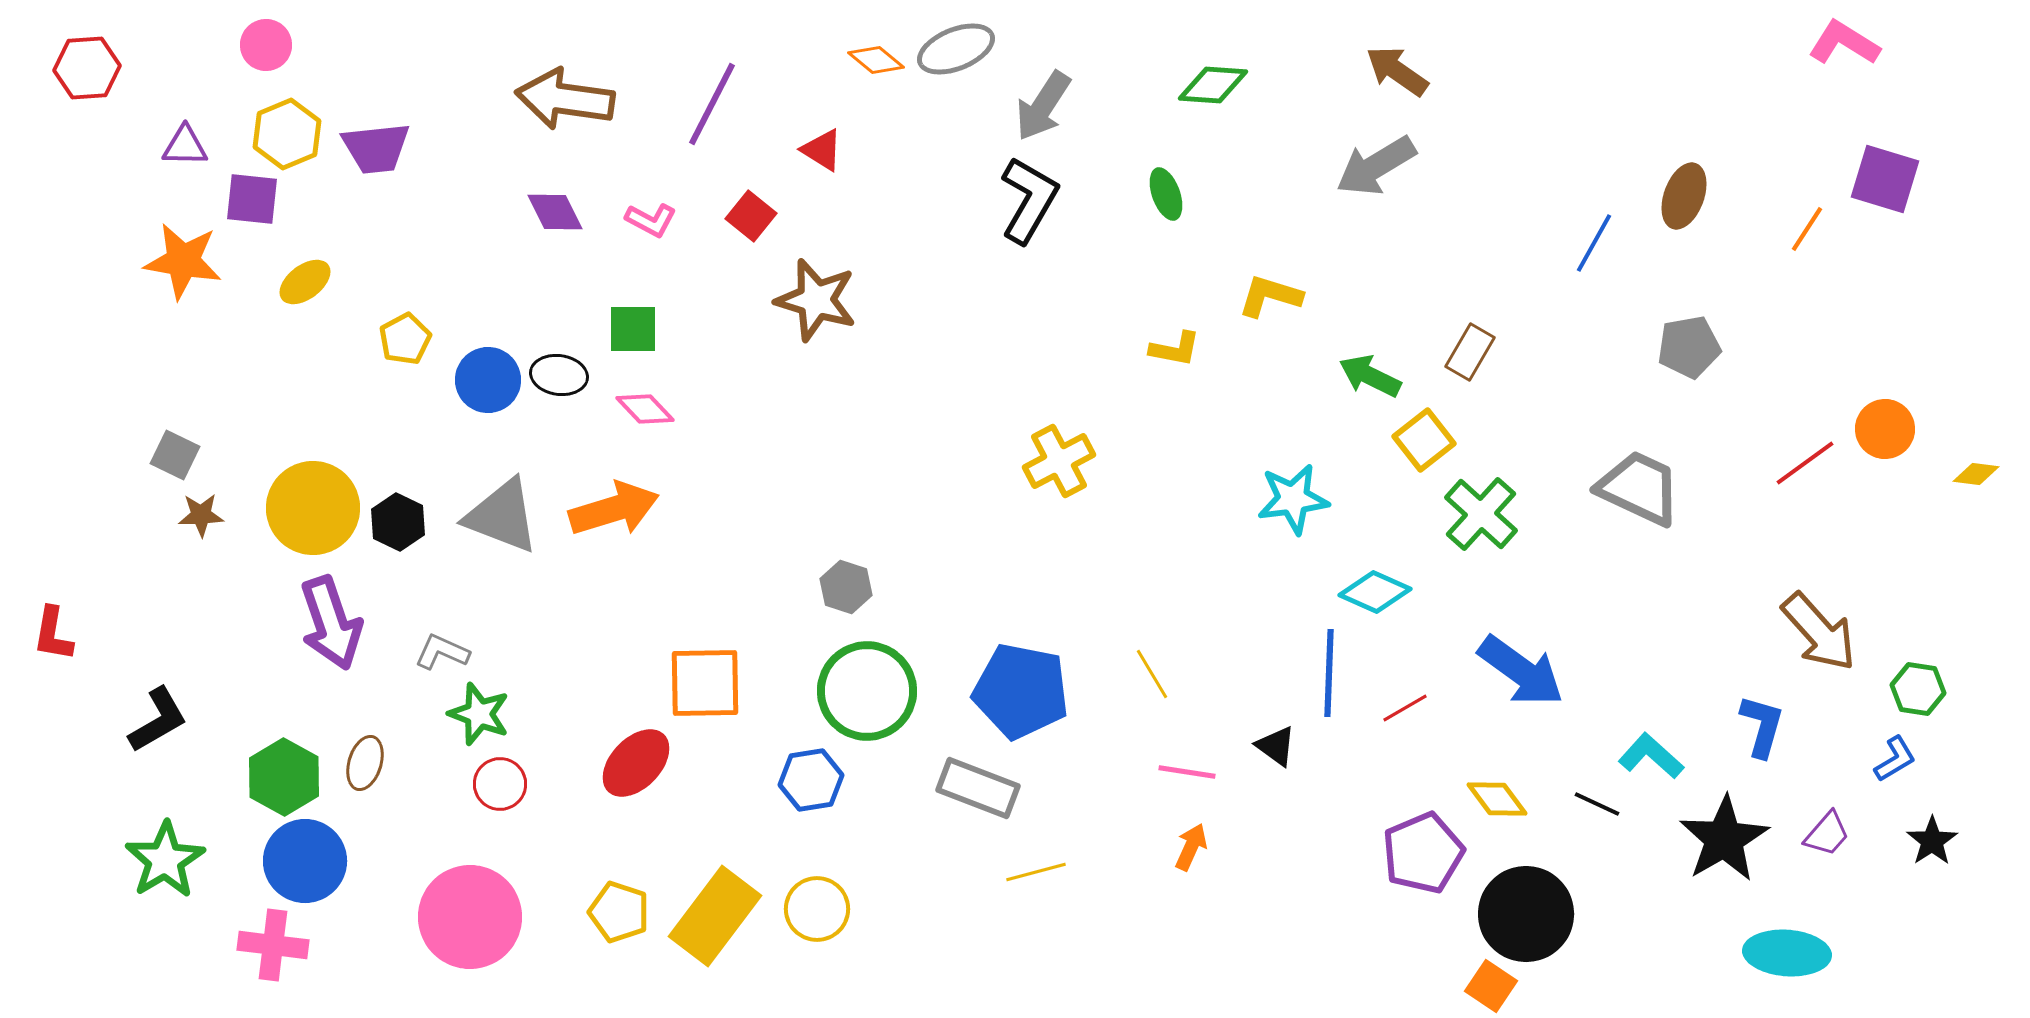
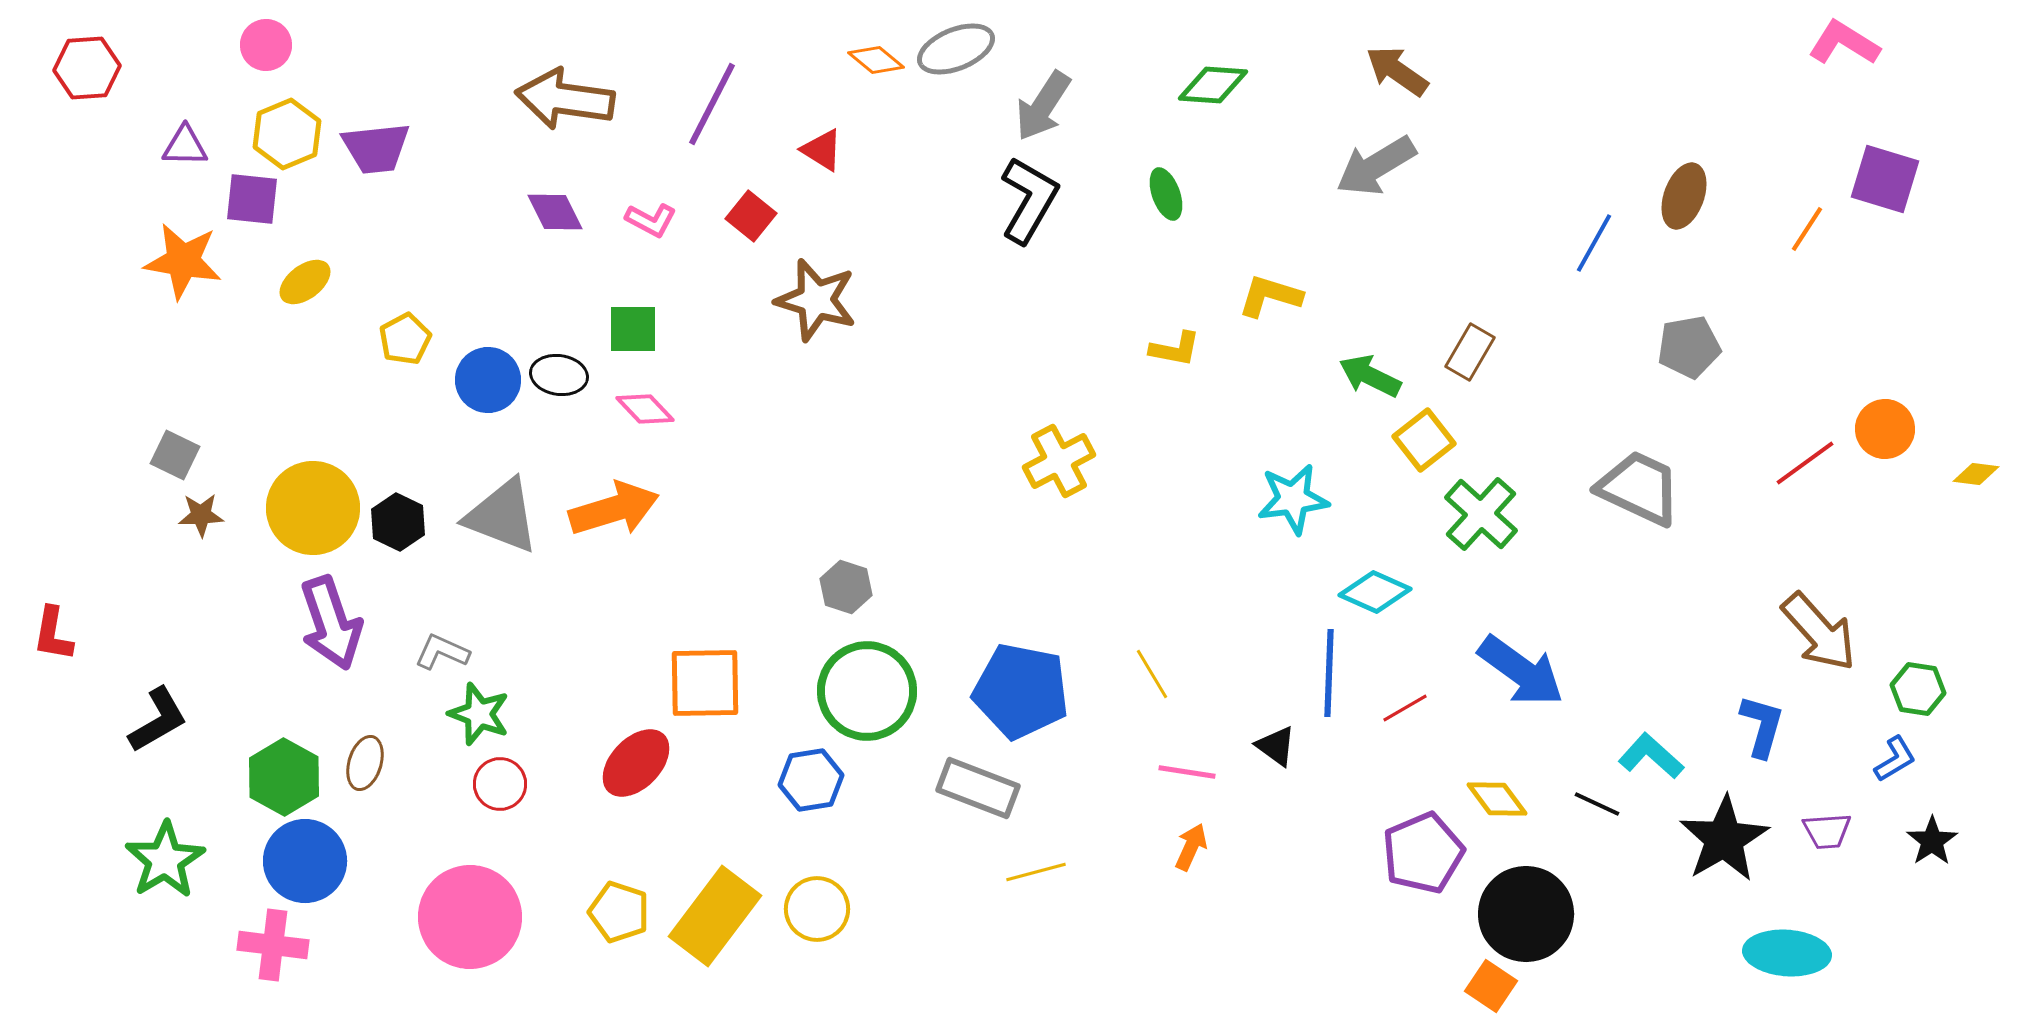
purple trapezoid at (1827, 834): moved 3 px up; rotated 45 degrees clockwise
